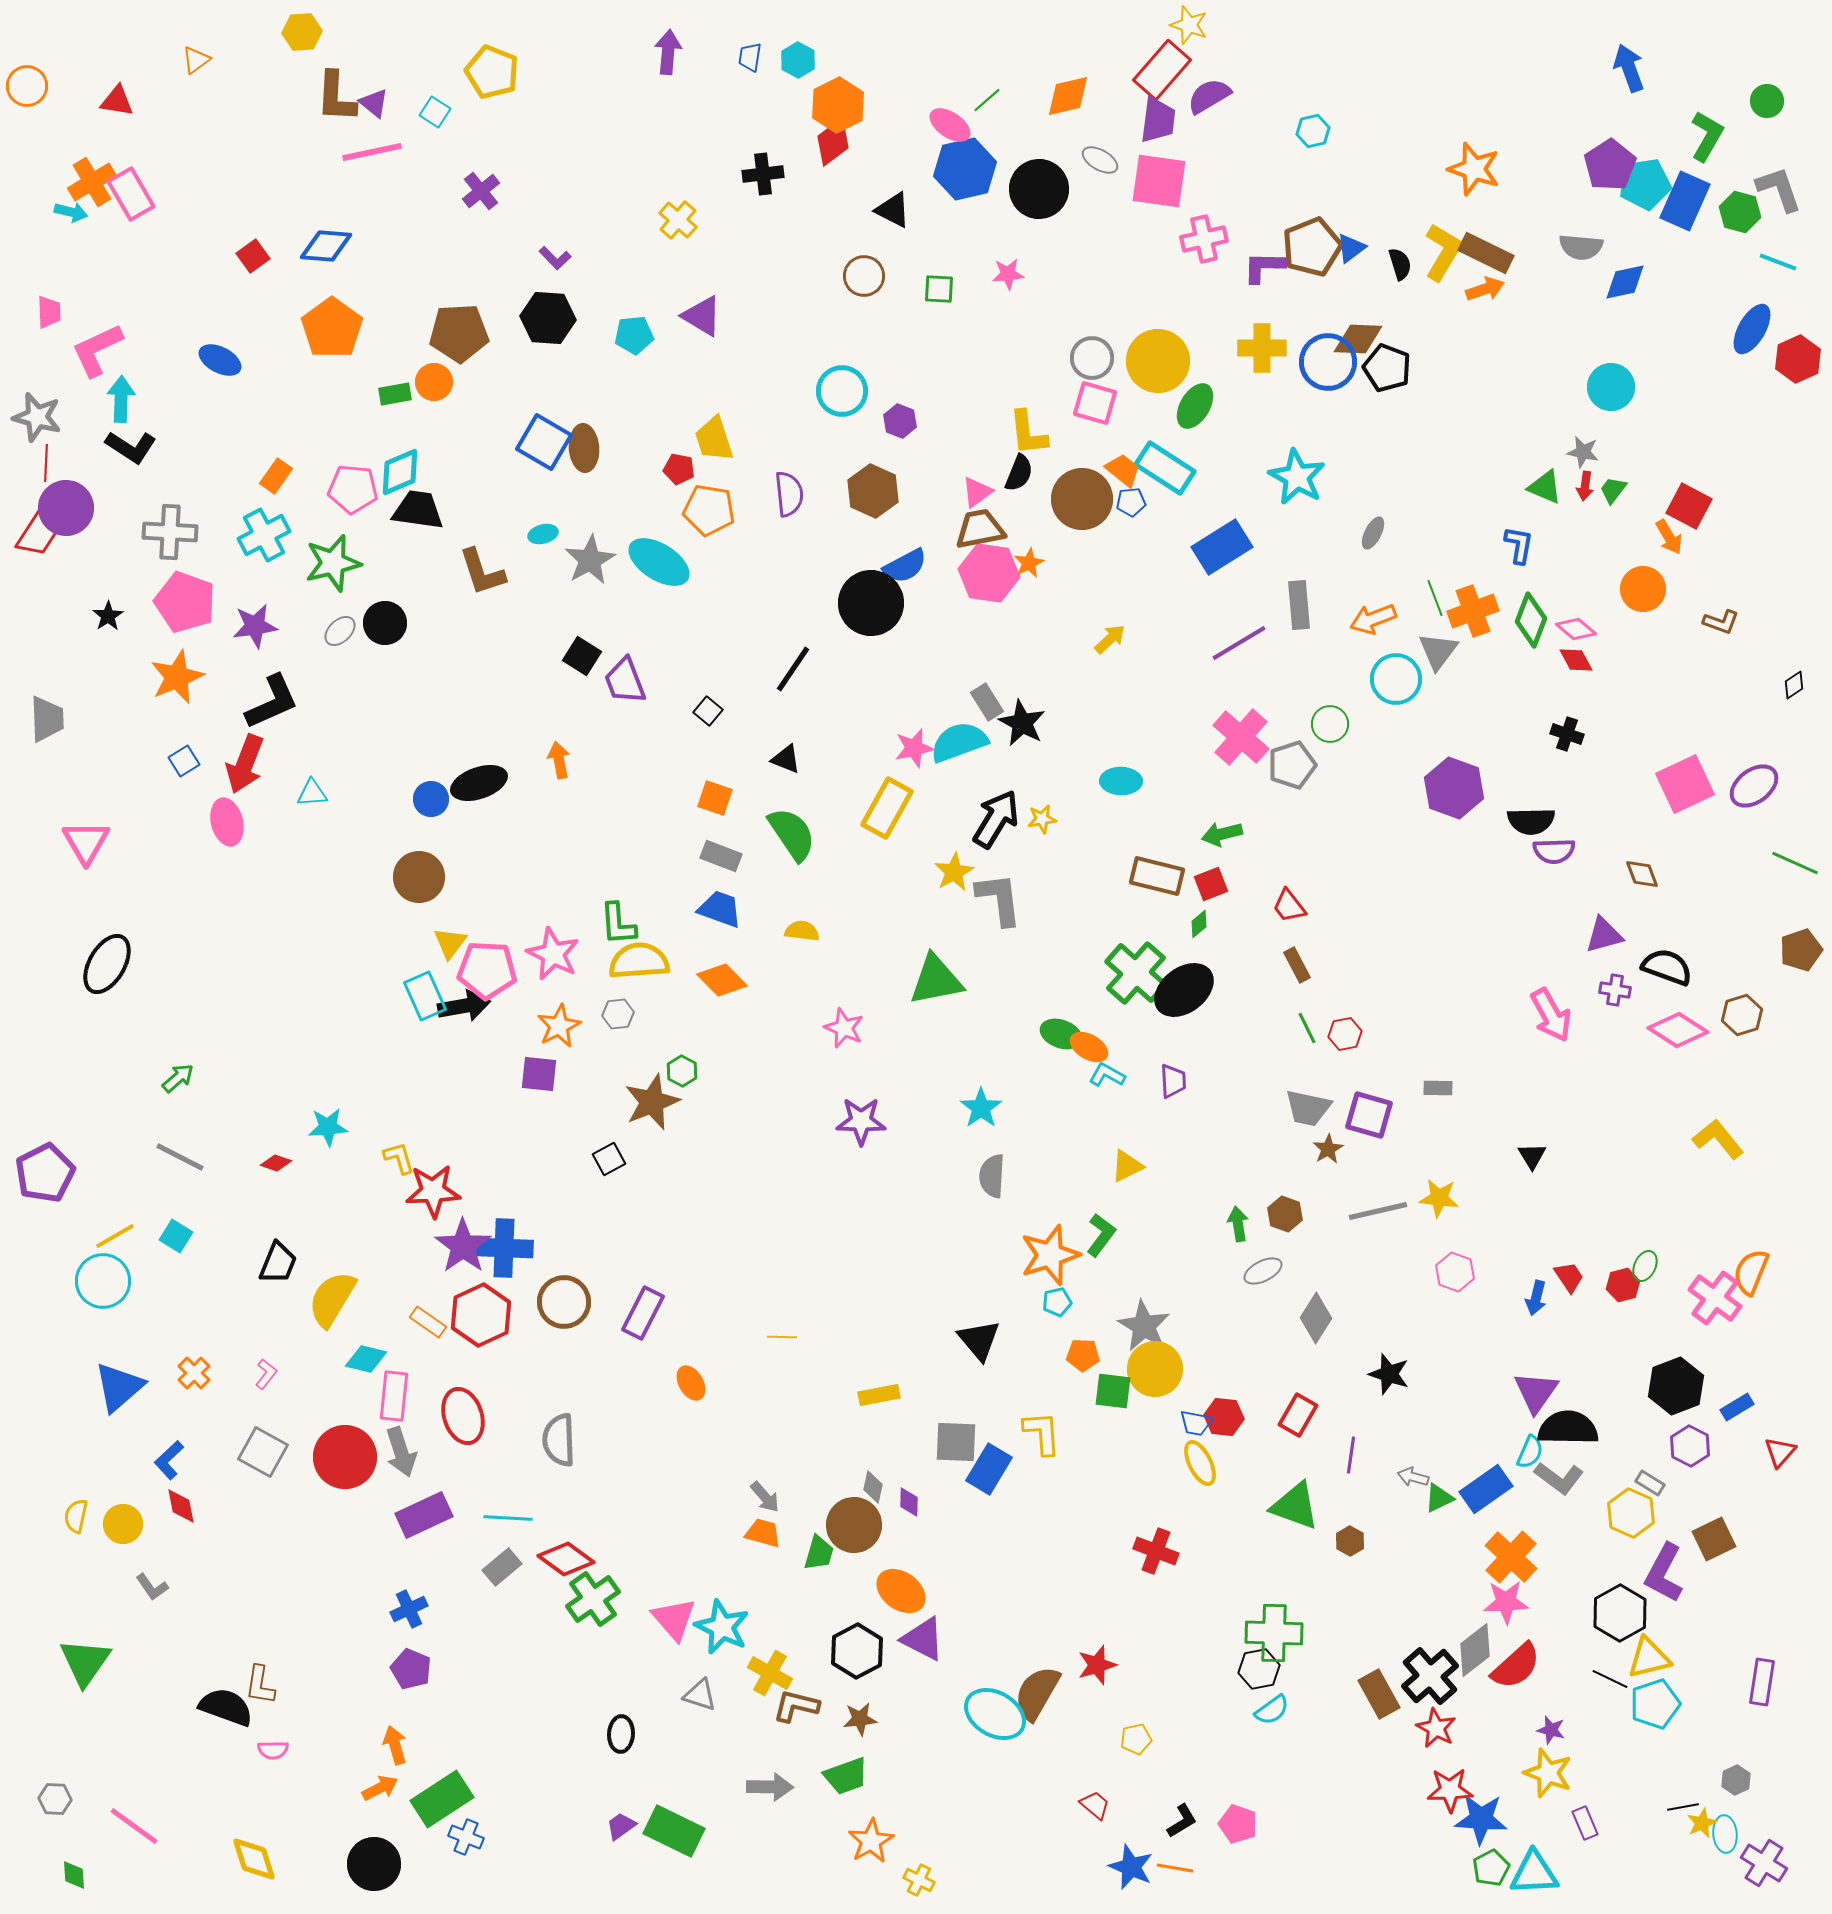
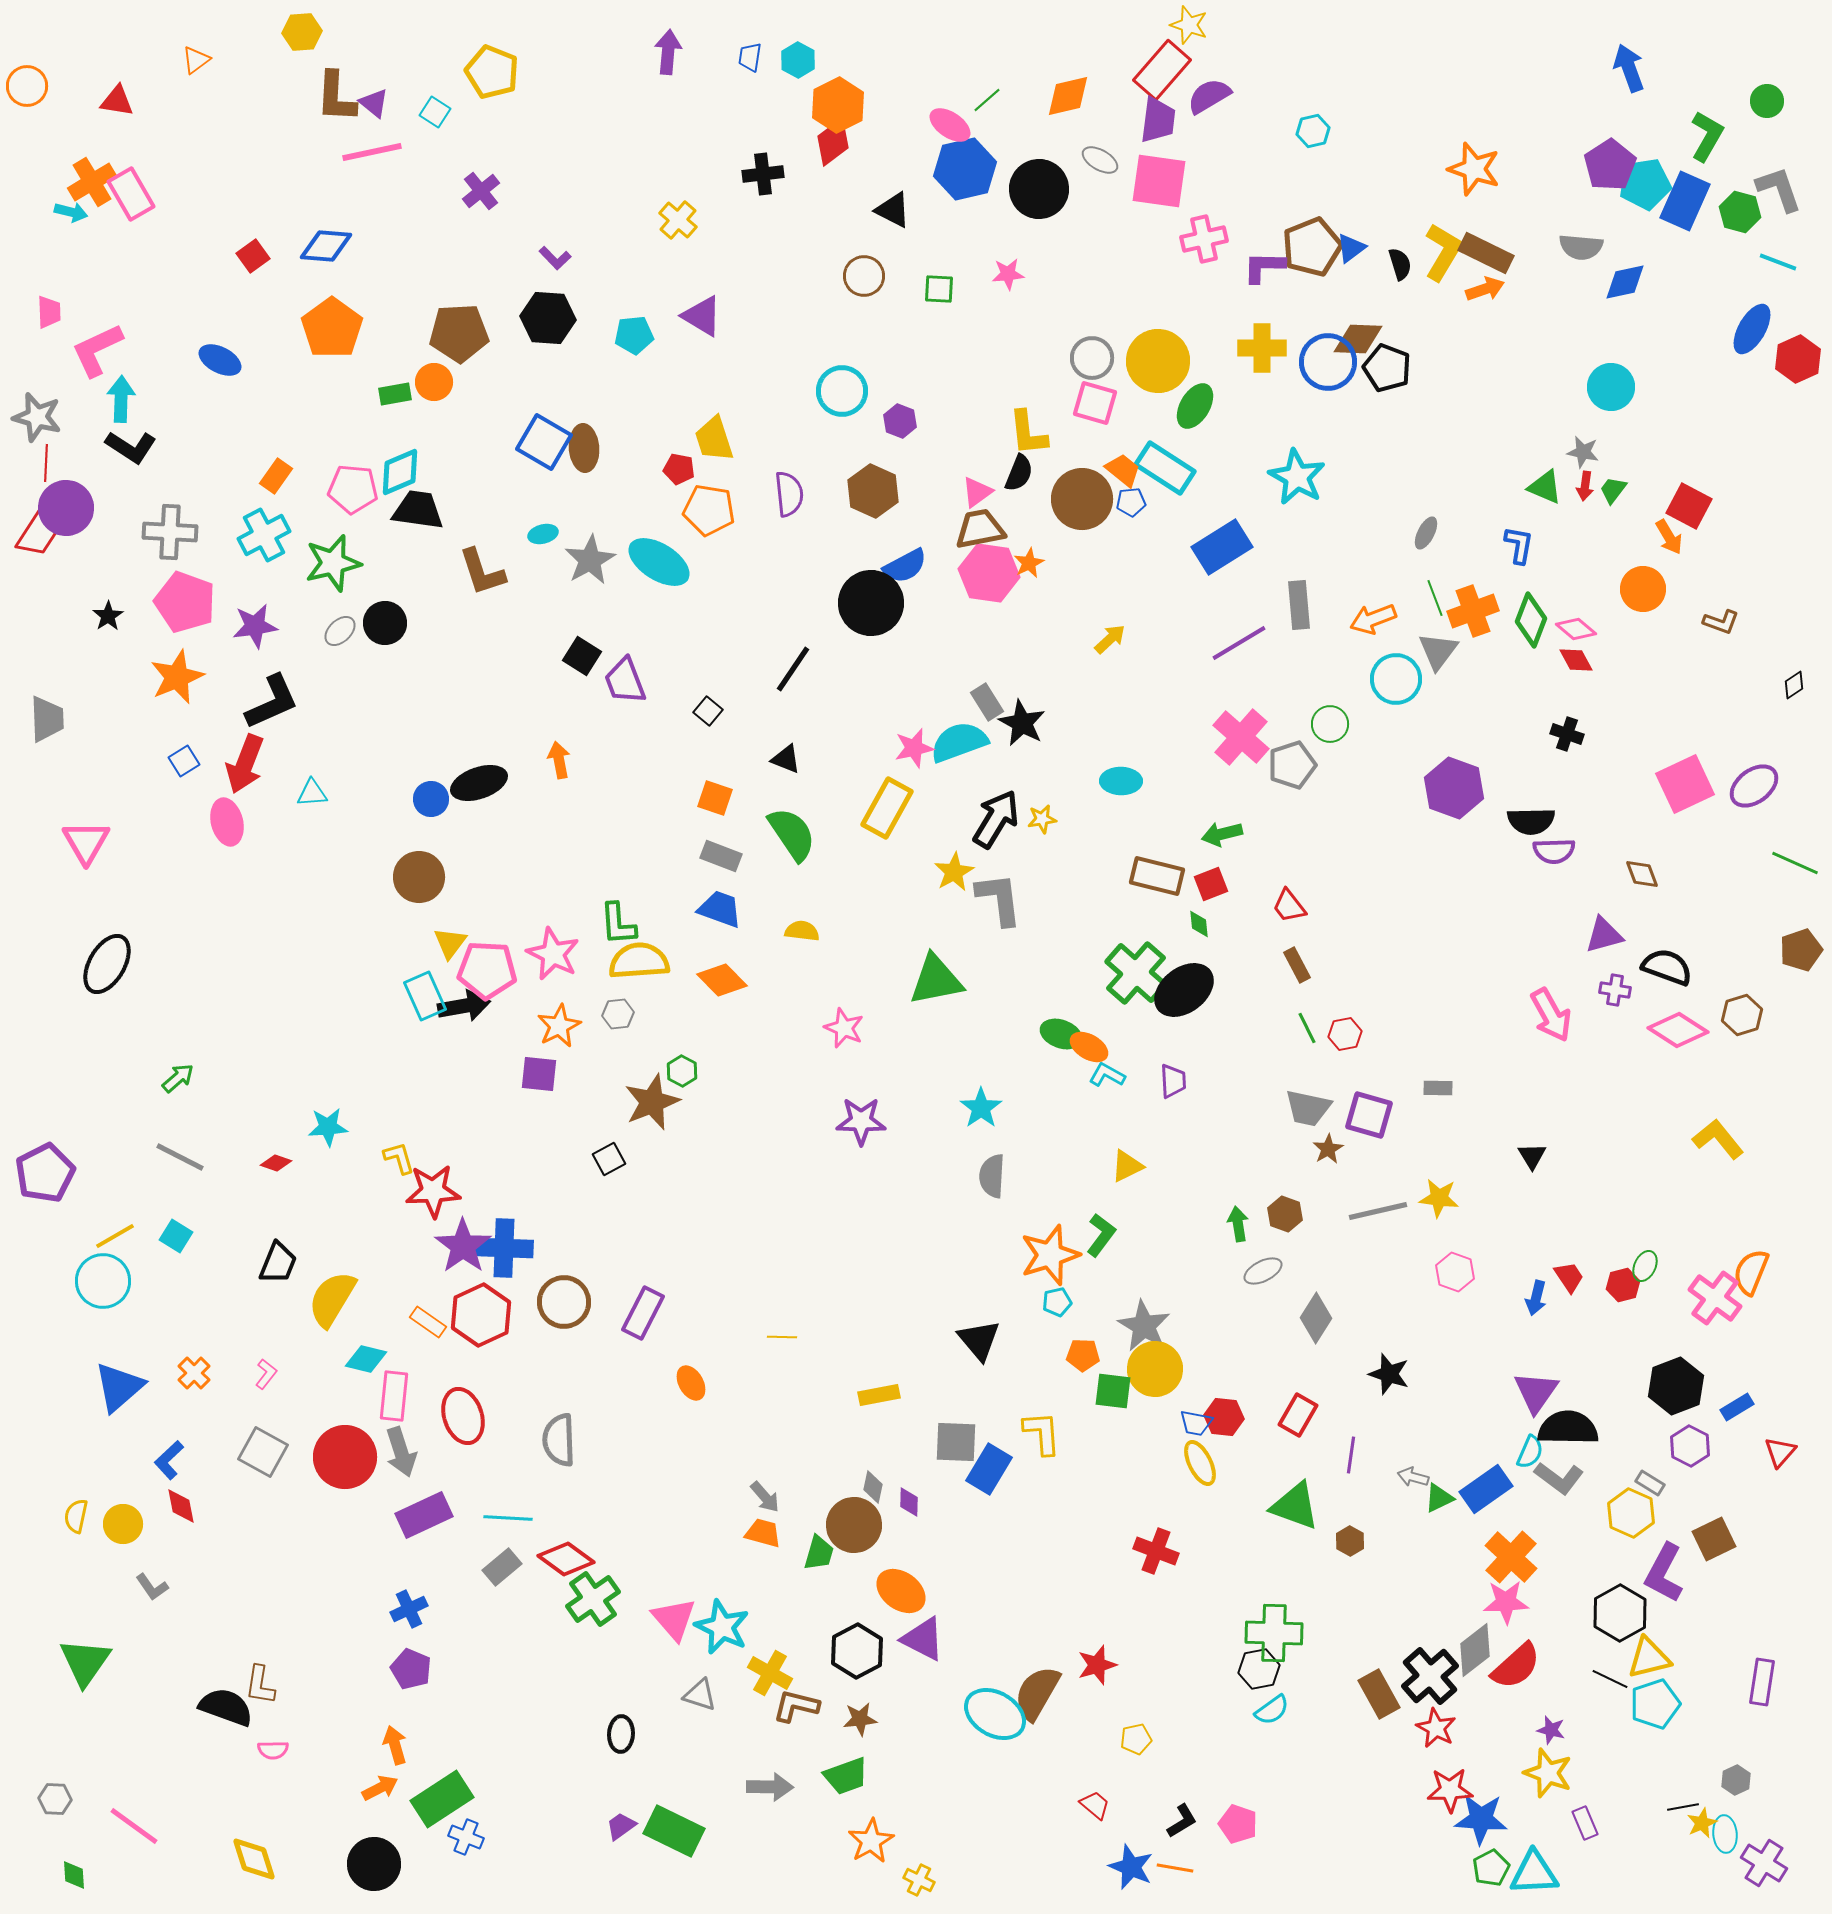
gray ellipse at (1373, 533): moved 53 px right
green diamond at (1199, 924): rotated 56 degrees counterclockwise
